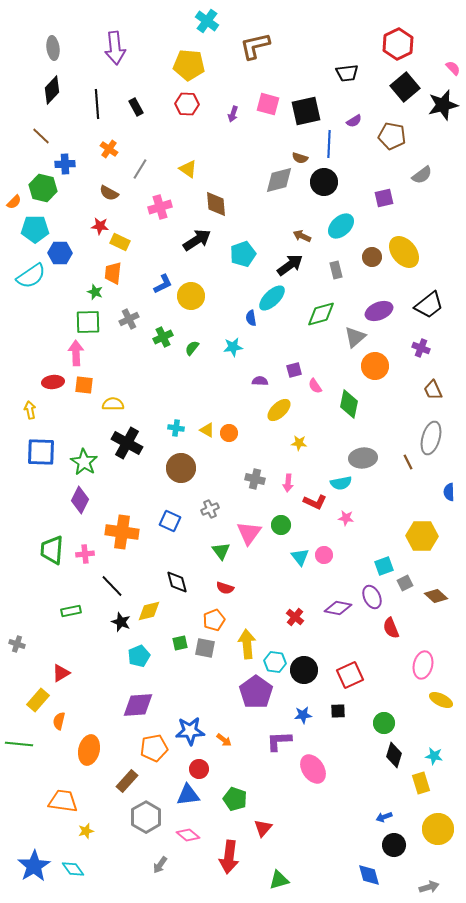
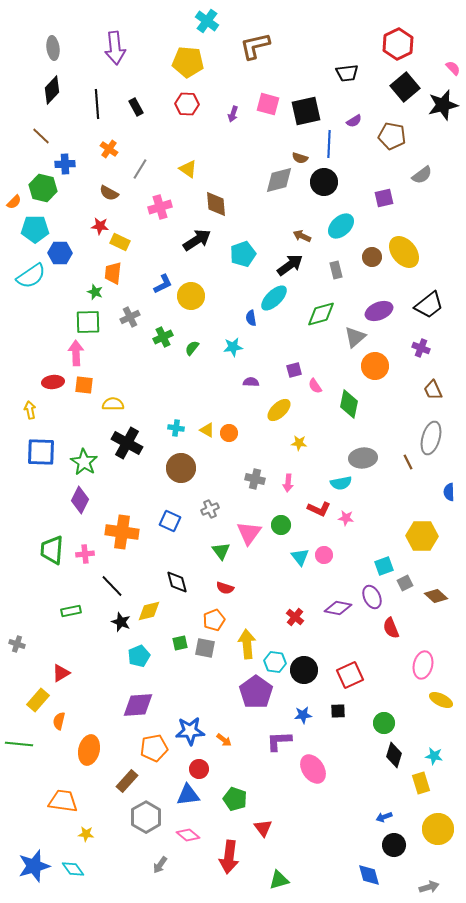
yellow pentagon at (189, 65): moved 1 px left, 3 px up
cyan ellipse at (272, 298): moved 2 px right
gray cross at (129, 319): moved 1 px right, 2 px up
purple semicircle at (260, 381): moved 9 px left, 1 px down
red L-shape at (315, 502): moved 4 px right, 7 px down
red triangle at (263, 828): rotated 18 degrees counterclockwise
yellow star at (86, 831): moved 3 px down; rotated 21 degrees clockwise
blue star at (34, 866): rotated 16 degrees clockwise
